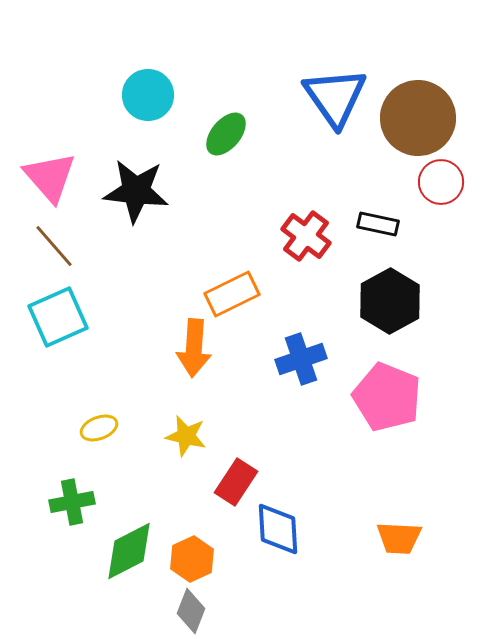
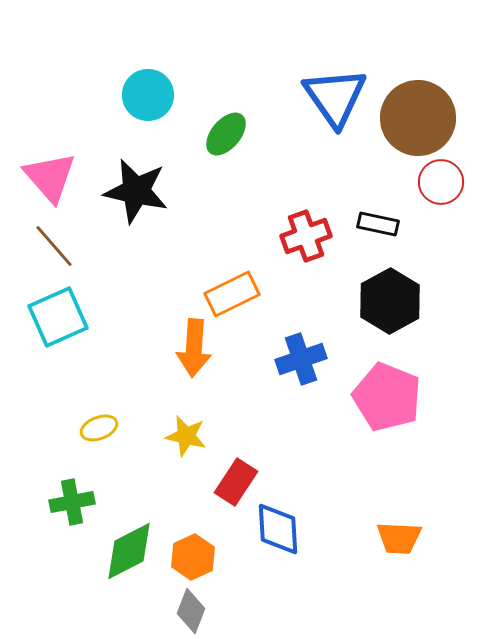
black star: rotated 6 degrees clockwise
red cross: rotated 33 degrees clockwise
orange hexagon: moved 1 px right, 2 px up
